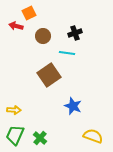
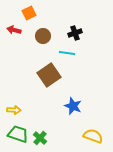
red arrow: moved 2 px left, 4 px down
green trapezoid: moved 3 px right, 1 px up; rotated 85 degrees clockwise
